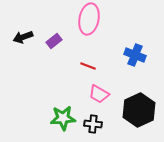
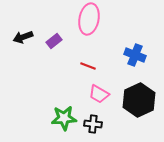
black hexagon: moved 10 px up
green star: moved 1 px right
